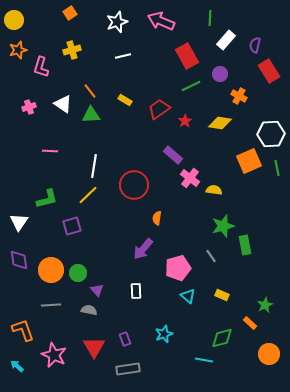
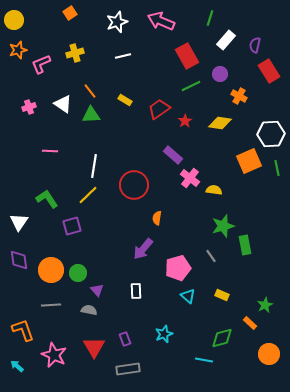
green line at (210, 18): rotated 14 degrees clockwise
yellow cross at (72, 50): moved 3 px right, 3 px down
pink L-shape at (41, 67): moved 3 px up; rotated 50 degrees clockwise
green L-shape at (47, 199): rotated 110 degrees counterclockwise
